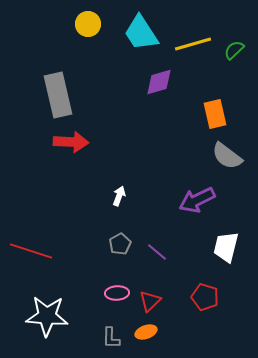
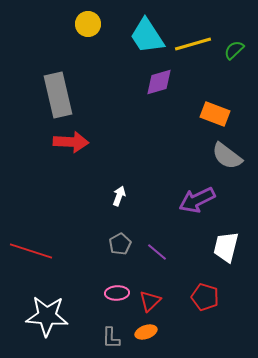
cyan trapezoid: moved 6 px right, 3 px down
orange rectangle: rotated 56 degrees counterclockwise
